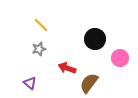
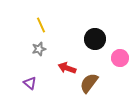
yellow line: rotated 21 degrees clockwise
